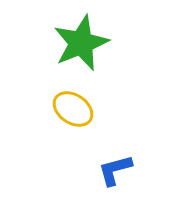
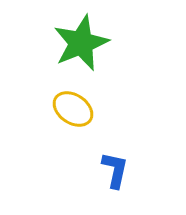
blue L-shape: rotated 117 degrees clockwise
